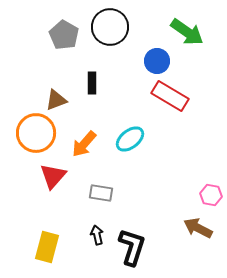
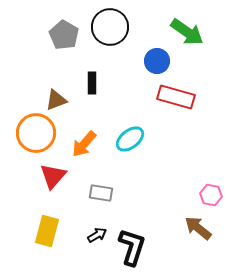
red rectangle: moved 6 px right, 1 px down; rotated 15 degrees counterclockwise
brown arrow: rotated 12 degrees clockwise
black arrow: rotated 72 degrees clockwise
yellow rectangle: moved 16 px up
